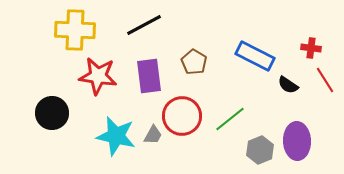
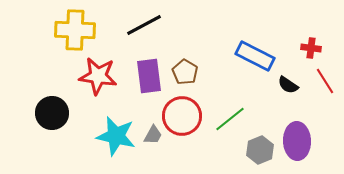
brown pentagon: moved 9 px left, 10 px down
red line: moved 1 px down
